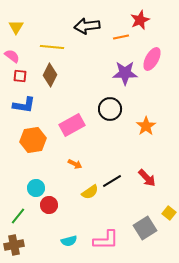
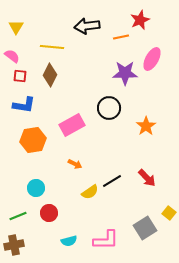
black circle: moved 1 px left, 1 px up
red circle: moved 8 px down
green line: rotated 30 degrees clockwise
